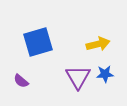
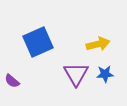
blue square: rotated 8 degrees counterclockwise
purple triangle: moved 2 px left, 3 px up
purple semicircle: moved 9 px left
